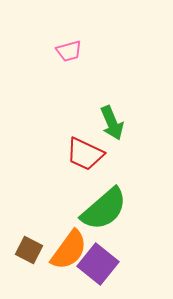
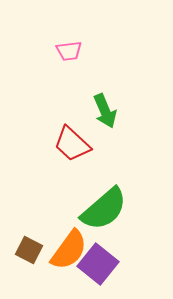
pink trapezoid: rotated 8 degrees clockwise
green arrow: moved 7 px left, 12 px up
red trapezoid: moved 13 px left, 10 px up; rotated 18 degrees clockwise
